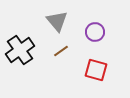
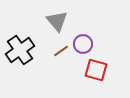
purple circle: moved 12 px left, 12 px down
